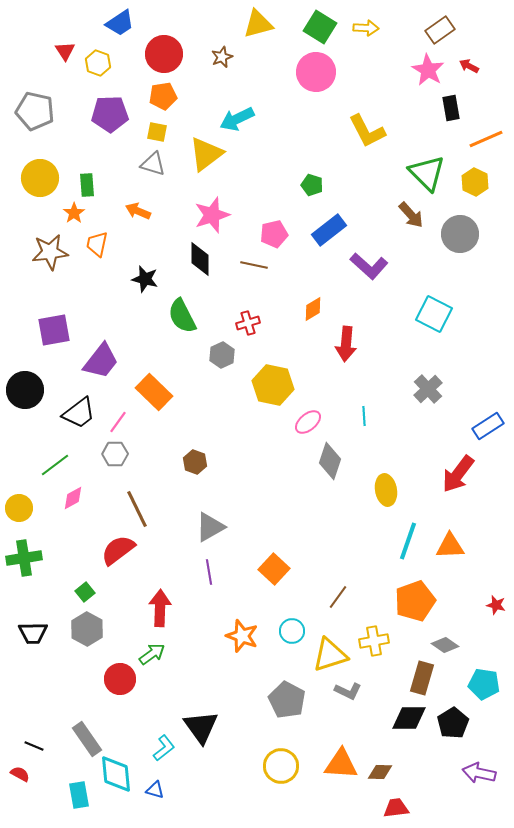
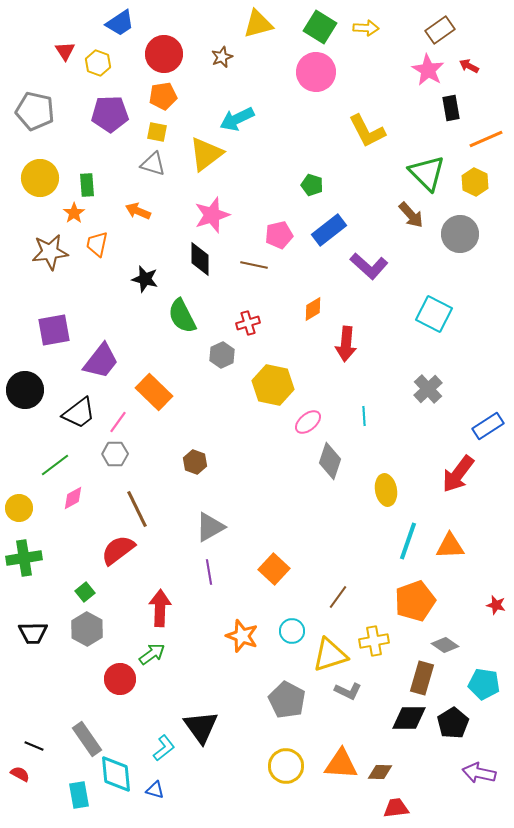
pink pentagon at (274, 234): moved 5 px right, 1 px down
yellow circle at (281, 766): moved 5 px right
